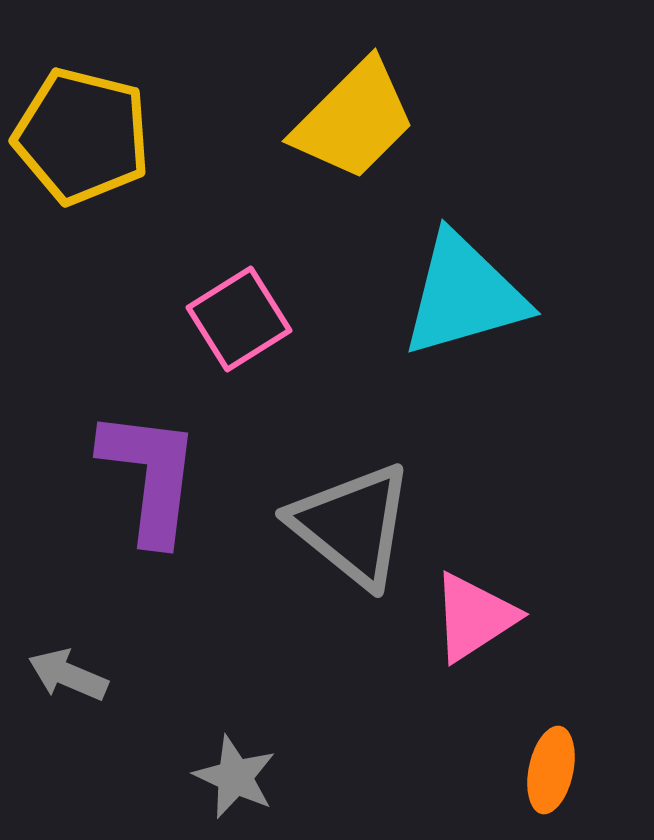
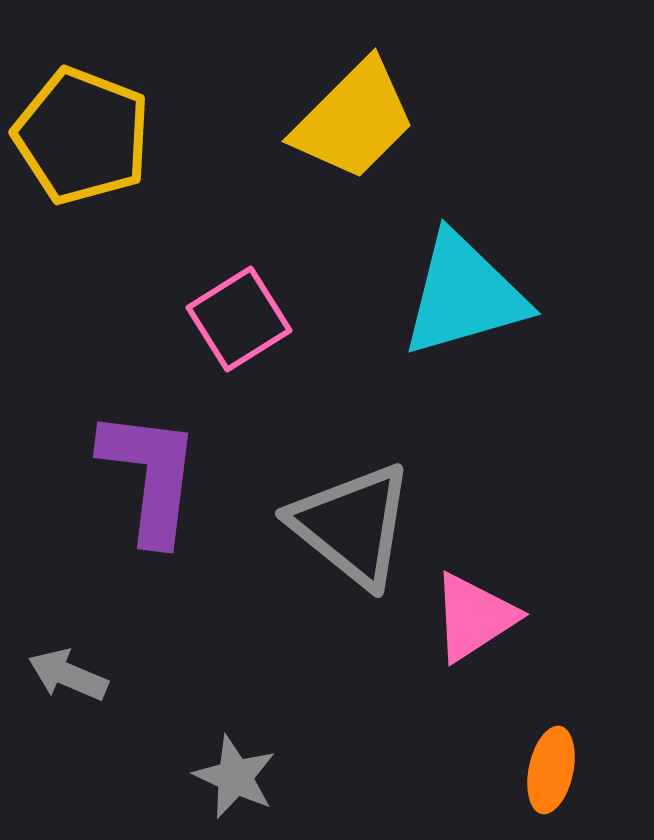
yellow pentagon: rotated 7 degrees clockwise
